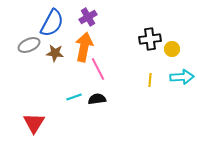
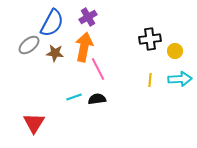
gray ellipse: rotated 15 degrees counterclockwise
yellow circle: moved 3 px right, 2 px down
cyan arrow: moved 2 px left, 2 px down
